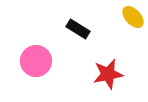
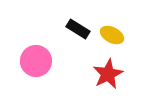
yellow ellipse: moved 21 px left, 18 px down; rotated 20 degrees counterclockwise
red star: rotated 16 degrees counterclockwise
